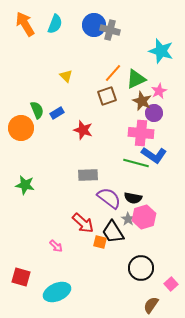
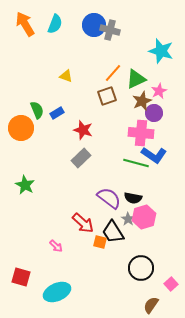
yellow triangle: rotated 24 degrees counterclockwise
brown star: rotated 24 degrees clockwise
gray rectangle: moved 7 px left, 17 px up; rotated 42 degrees counterclockwise
green star: rotated 18 degrees clockwise
